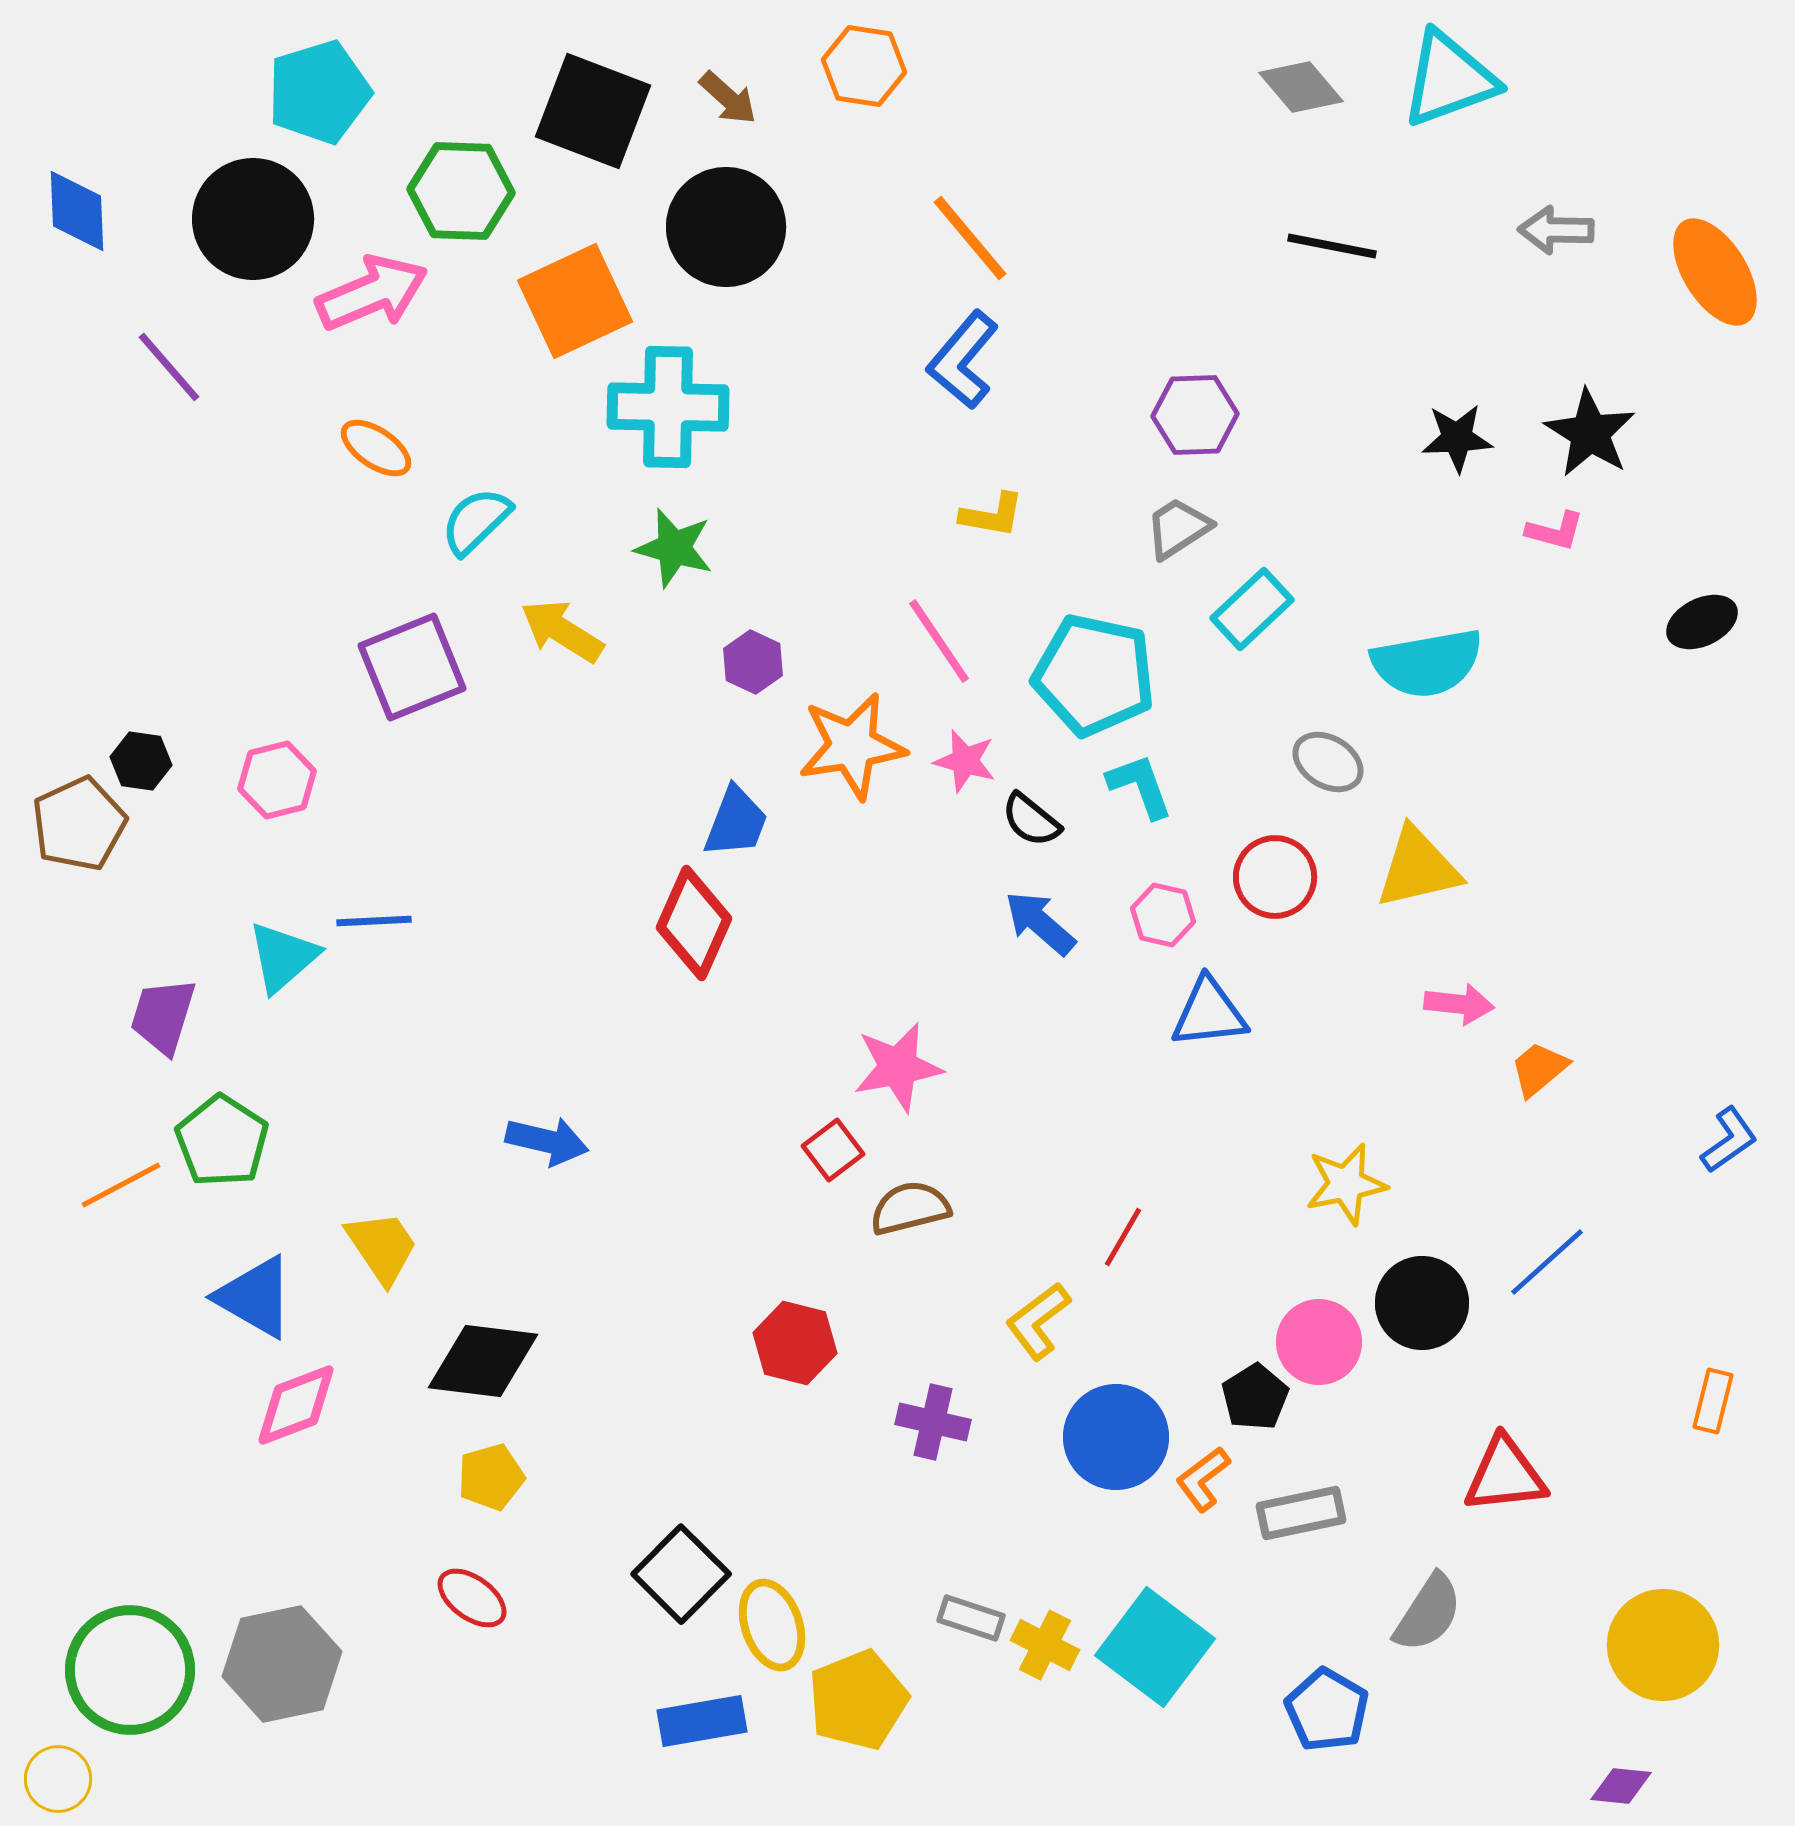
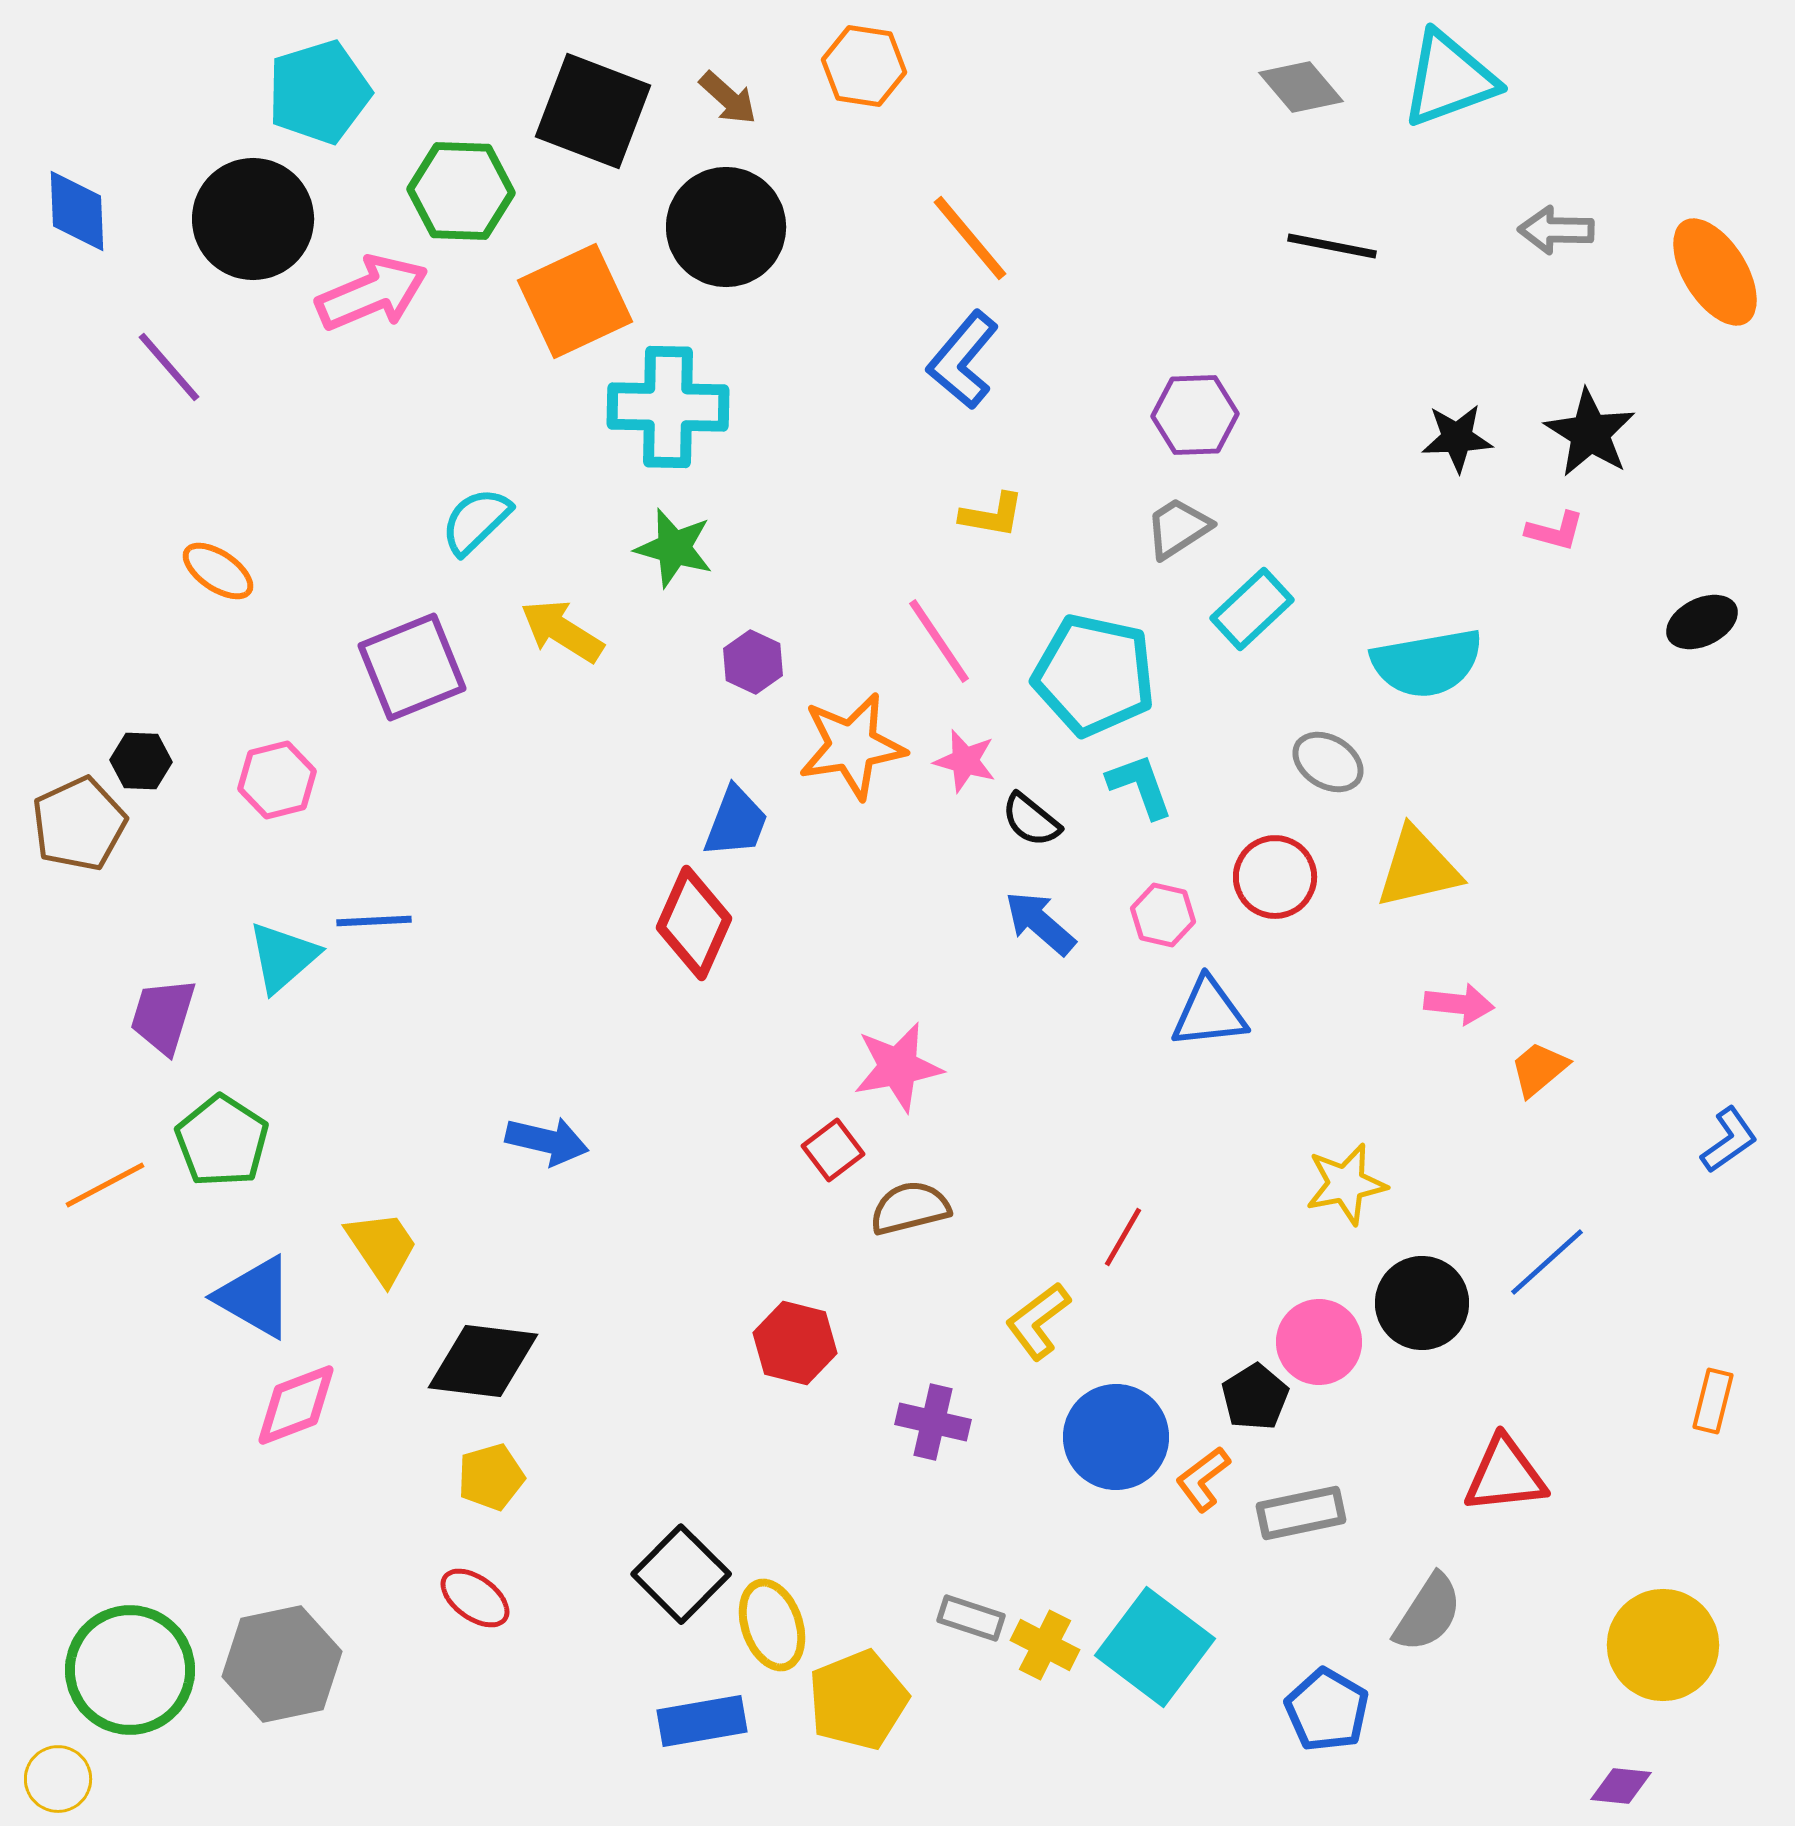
orange ellipse at (376, 448): moved 158 px left, 123 px down
black hexagon at (141, 761): rotated 6 degrees counterclockwise
orange line at (121, 1185): moved 16 px left
red ellipse at (472, 1598): moved 3 px right
